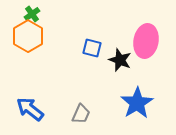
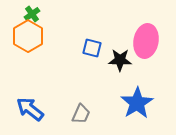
black star: rotated 20 degrees counterclockwise
